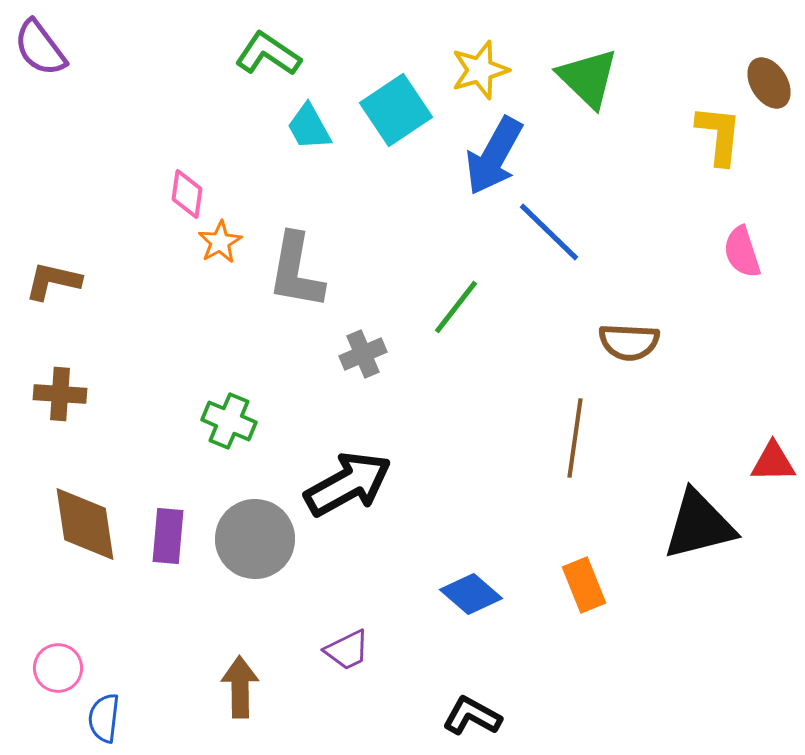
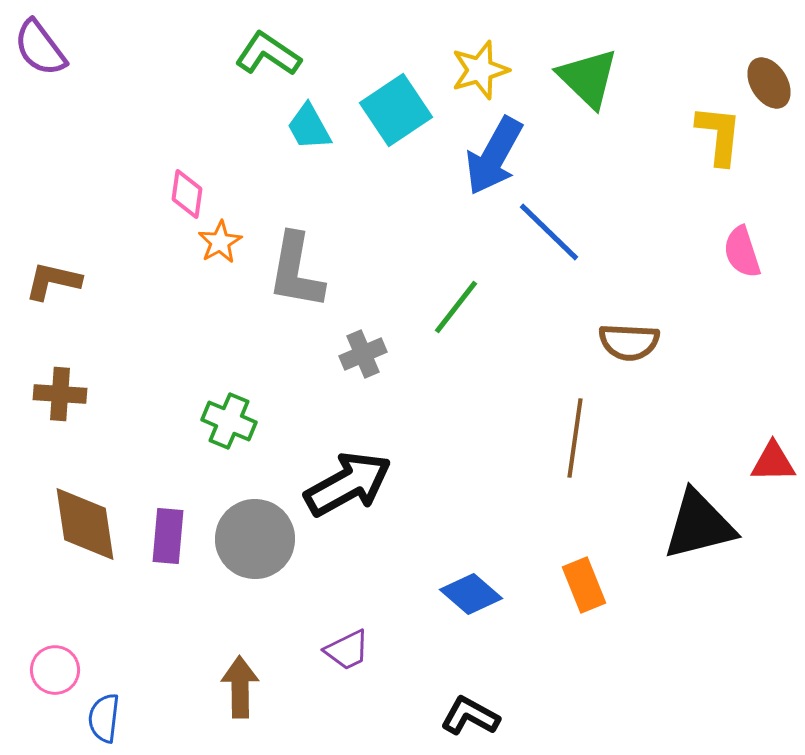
pink circle: moved 3 px left, 2 px down
black L-shape: moved 2 px left
